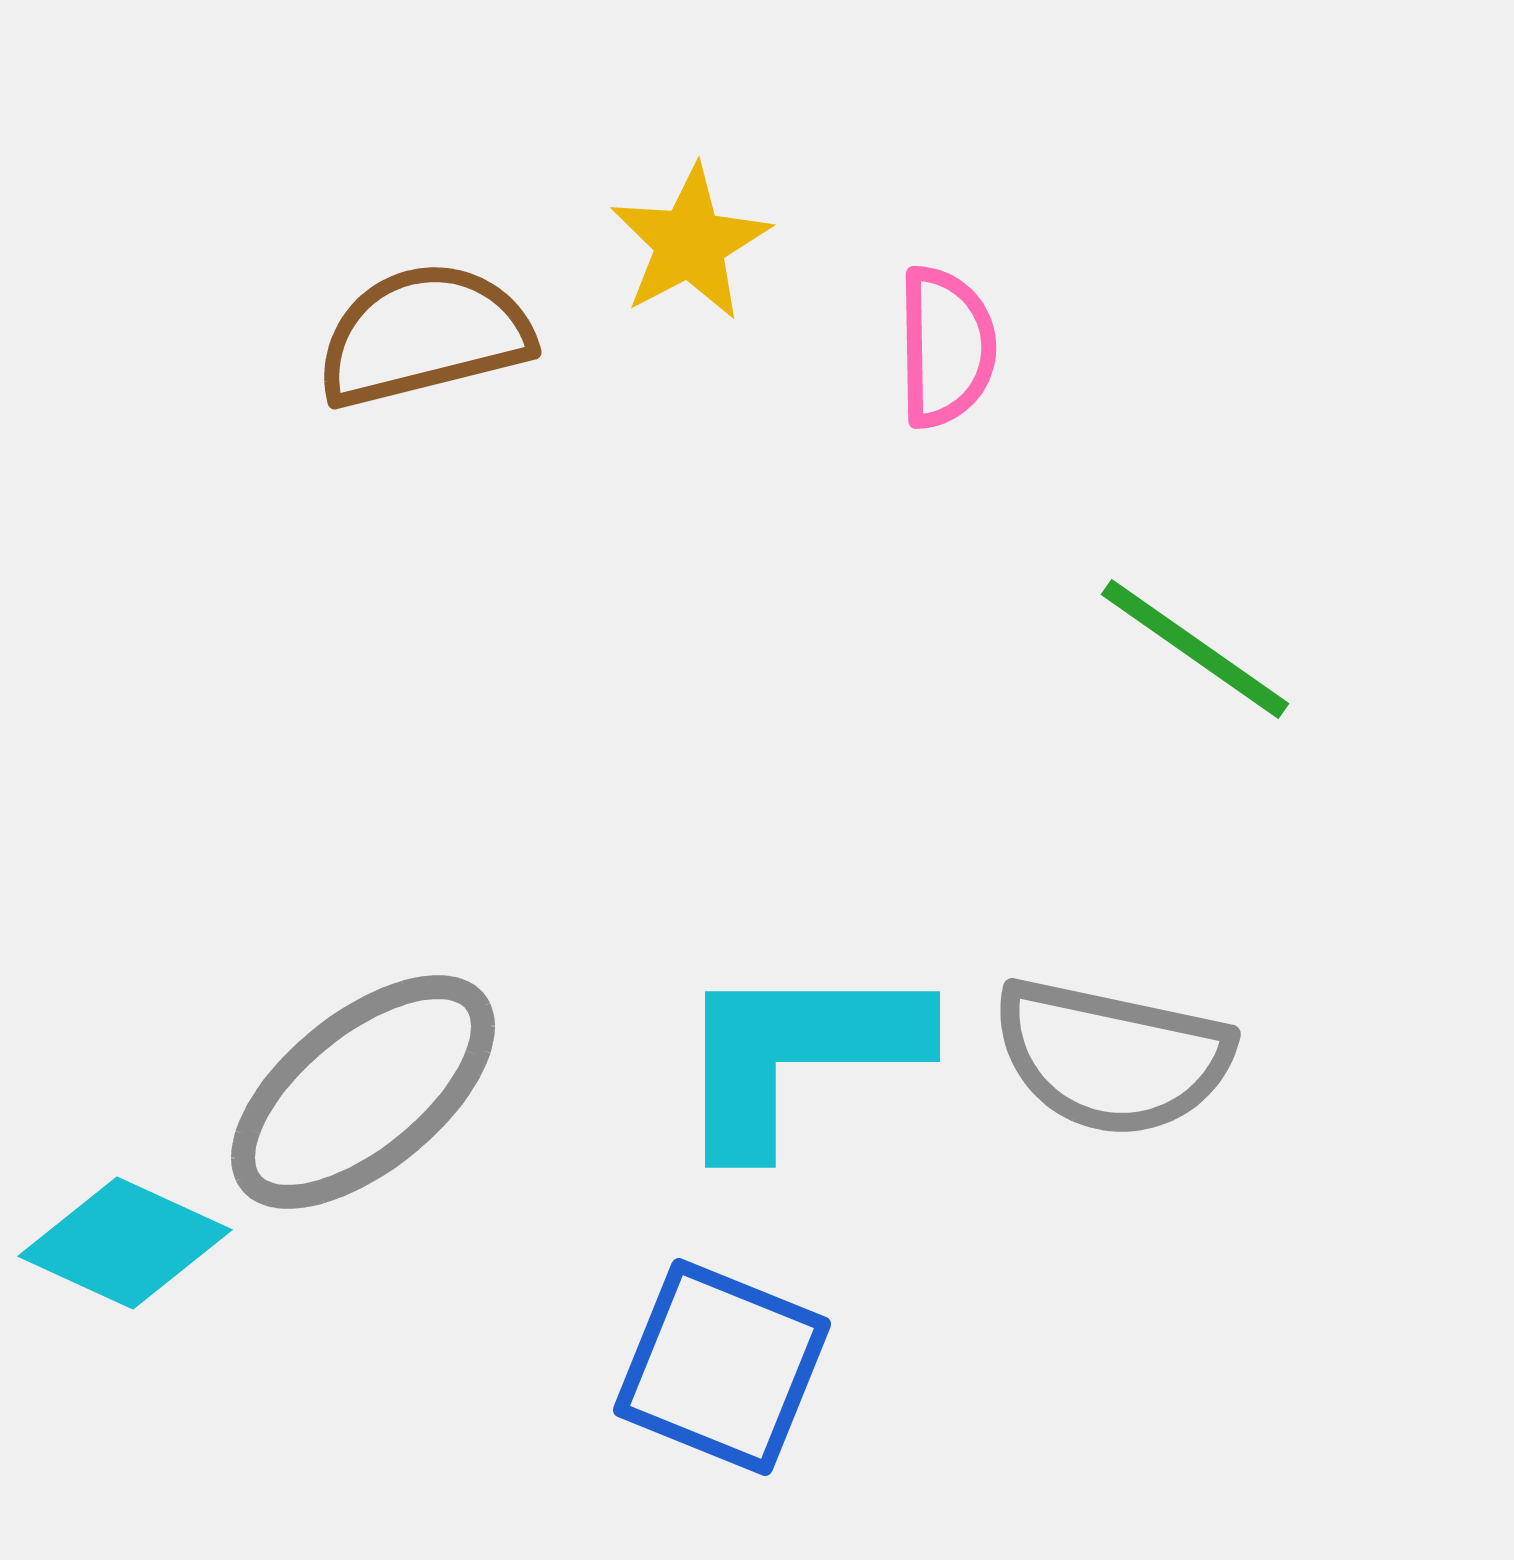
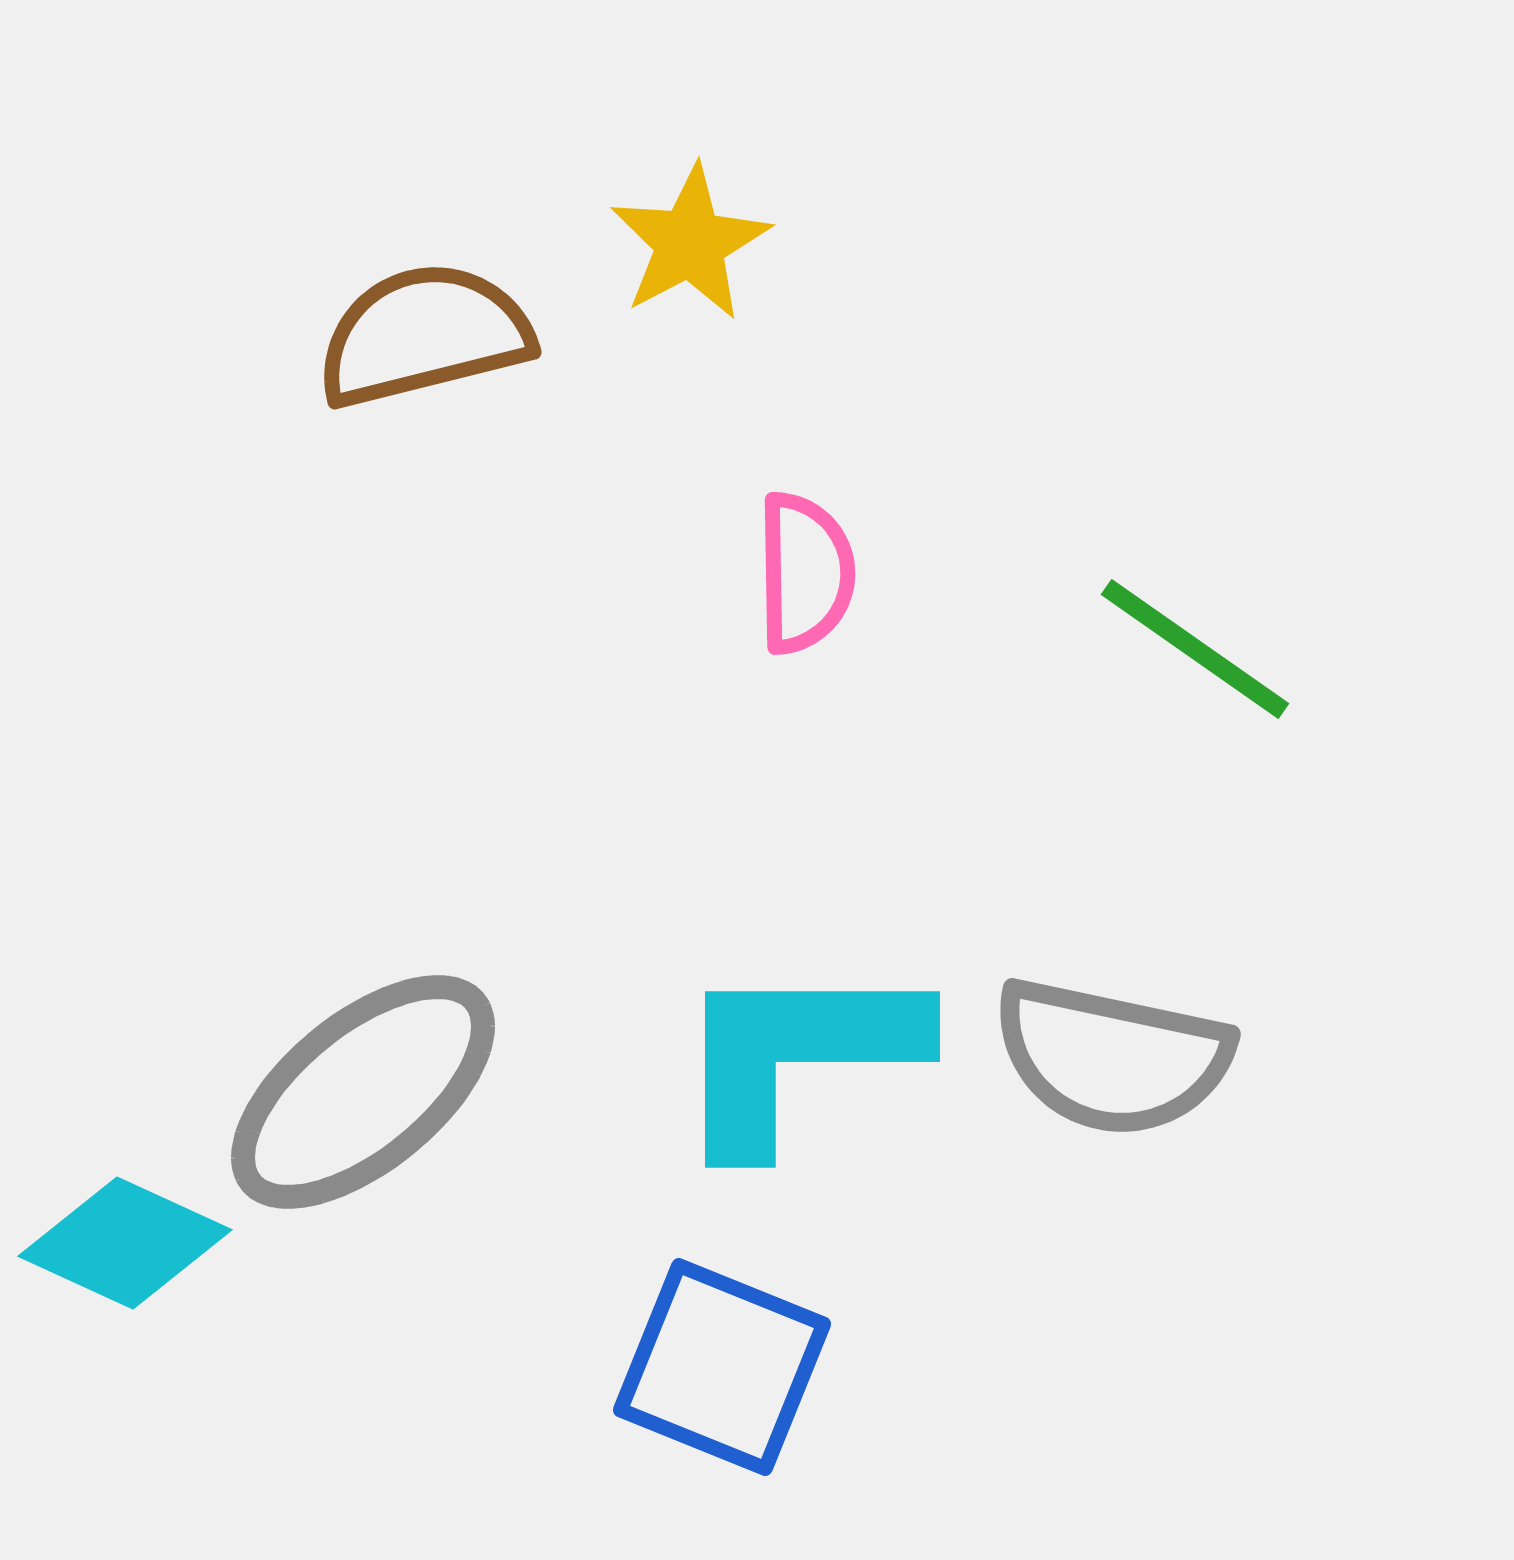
pink semicircle: moved 141 px left, 226 px down
